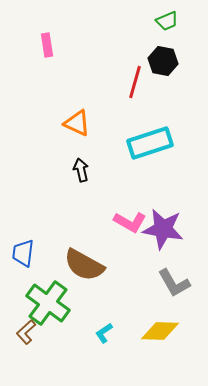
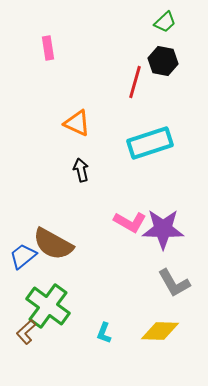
green trapezoid: moved 2 px left, 1 px down; rotated 20 degrees counterclockwise
pink rectangle: moved 1 px right, 3 px down
purple star: rotated 9 degrees counterclockwise
blue trapezoid: moved 3 px down; rotated 44 degrees clockwise
brown semicircle: moved 31 px left, 21 px up
green cross: moved 3 px down
cyan L-shape: rotated 35 degrees counterclockwise
